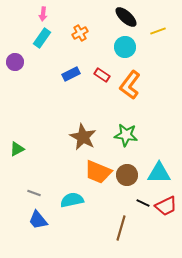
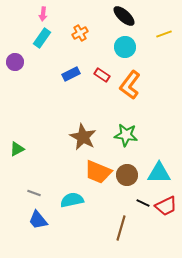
black ellipse: moved 2 px left, 1 px up
yellow line: moved 6 px right, 3 px down
